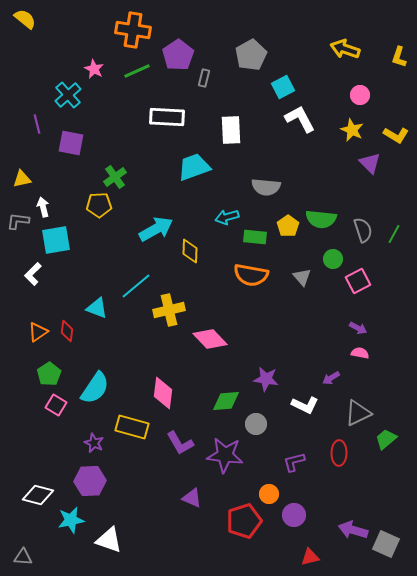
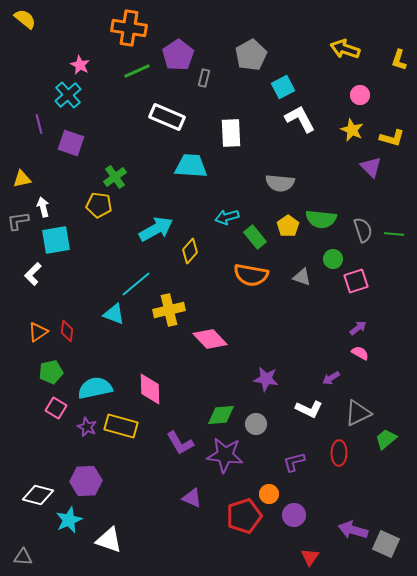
orange cross at (133, 30): moved 4 px left, 2 px up
yellow L-shape at (399, 57): moved 3 px down
pink star at (94, 69): moved 14 px left, 4 px up
white rectangle at (167, 117): rotated 20 degrees clockwise
purple line at (37, 124): moved 2 px right
white rectangle at (231, 130): moved 3 px down
yellow L-shape at (396, 135): moved 4 px left, 3 px down; rotated 15 degrees counterclockwise
purple square at (71, 143): rotated 8 degrees clockwise
purple triangle at (370, 163): moved 1 px right, 4 px down
cyan trapezoid at (194, 167): moved 3 px left, 1 px up; rotated 24 degrees clockwise
gray semicircle at (266, 187): moved 14 px right, 4 px up
yellow pentagon at (99, 205): rotated 10 degrees clockwise
gray L-shape at (18, 221): rotated 15 degrees counterclockwise
green line at (394, 234): rotated 66 degrees clockwise
green rectangle at (255, 237): rotated 45 degrees clockwise
yellow diamond at (190, 251): rotated 40 degrees clockwise
gray triangle at (302, 277): rotated 30 degrees counterclockwise
pink square at (358, 281): moved 2 px left; rotated 10 degrees clockwise
cyan line at (136, 286): moved 2 px up
cyan triangle at (97, 308): moved 17 px right, 6 px down
purple arrow at (358, 328): rotated 66 degrees counterclockwise
pink semicircle at (360, 353): rotated 18 degrees clockwise
green pentagon at (49, 374): moved 2 px right, 2 px up; rotated 20 degrees clockwise
cyan semicircle at (95, 388): rotated 136 degrees counterclockwise
pink diamond at (163, 393): moved 13 px left, 4 px up; rotated 8 degrees counterclockwise
green diamond at (226, 401): moved 5 px left, 14 px down
pink square at (56, 405): moved 3 px down
white L-shape at (305, 405): moved 4 px right, 4 px down
yellow rectangle at (132, 427): moved 11 px left, 1 px up
purple star at (94, 443): moved 7 px left, 16 px up
purple hexagon at (90, 481): moved 4 px left
cyan star at (71, 520): moved 2 px left; rotated 12 degrees counterclockwise
red pentagon at (244, 521): moved 5 px up
red triangle at (310, 557): rotated 42 degrees counterclockwise
